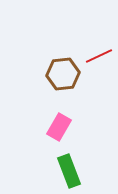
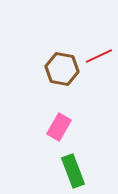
brown hexagon: moved 1 px left, 5 px up; rotated 16 degrees clockwise
green rectangle: moved 4 px right
